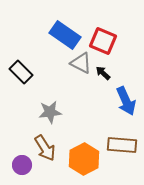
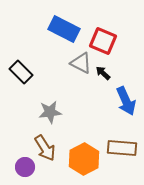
blue rectangle: moved 1 px left, 6 px up; rotated 8 degrees counterclockwise
brown rectangle: moved 3 px down
purple circle: moved 3 px right, 2 px down
